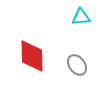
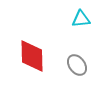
cyan triangle: moved 2 px down
